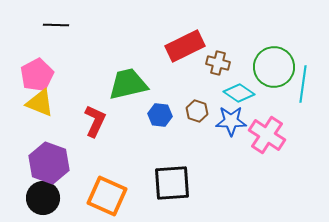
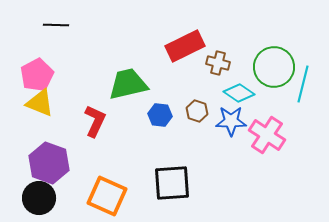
cyan line: rotated 6 degrees clockwise
black circle: moved 4 px left
